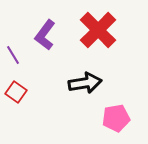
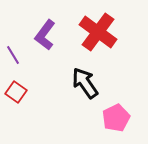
red cross: moved 2 px down; rotated 9 degrees counterclockwise
black arrow: rotated 116 degrees counterclockwise
pink pentagon: rotated 16 degrees counterclockwise
